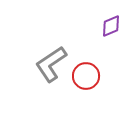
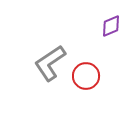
gray L-shape: moved 1 px left, 1 px up
